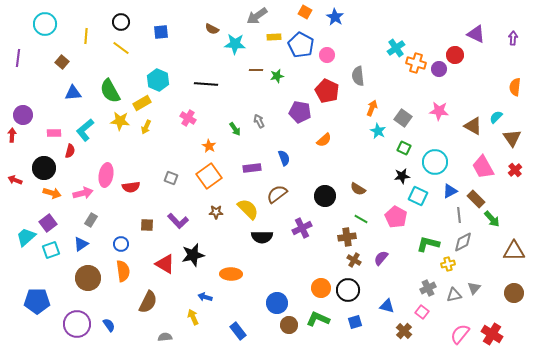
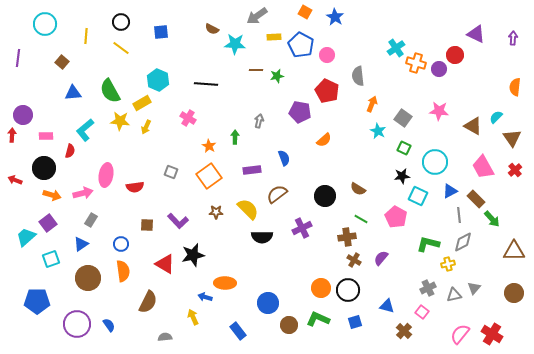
orange arrow at (372, 108): moved 4 px up
gray arrow at (259, 121): rotated 40 degrees clockwise
green arrow at (235, 129): moved 8 px down; rotated 144 degrees counterclockwise
pink rectangle at (54, 133): moved 8 px left, 3 px down
purple rectangle at (252, 168): moved 2 px down
gray square at (171, 178): moved 6 px up
red semicircle at (131, 187): moved 4 px right
orange arrow at (52, 193): moved 2 px down
cyan square at (51, 250): moved 9 px down
orange ellipse at (231, 274): moved 6 px left, 9 px down
blue circle at (277, 303): moved 9 px left
